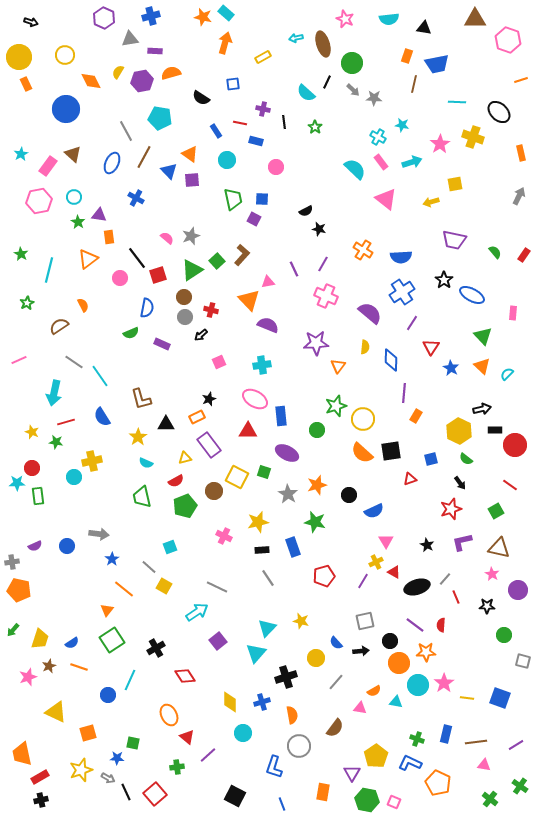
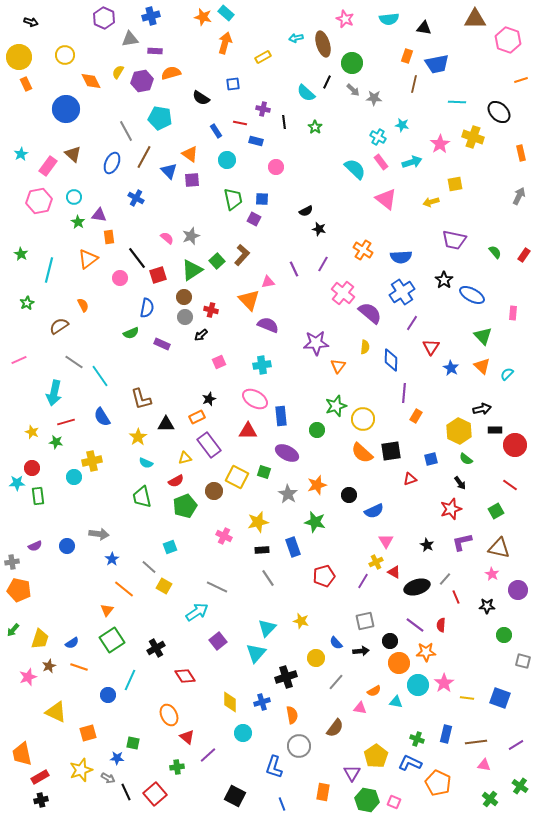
pink cross at (326, 296): moved 17 px right, 3 px up; rotated 15 degrees clockwise
